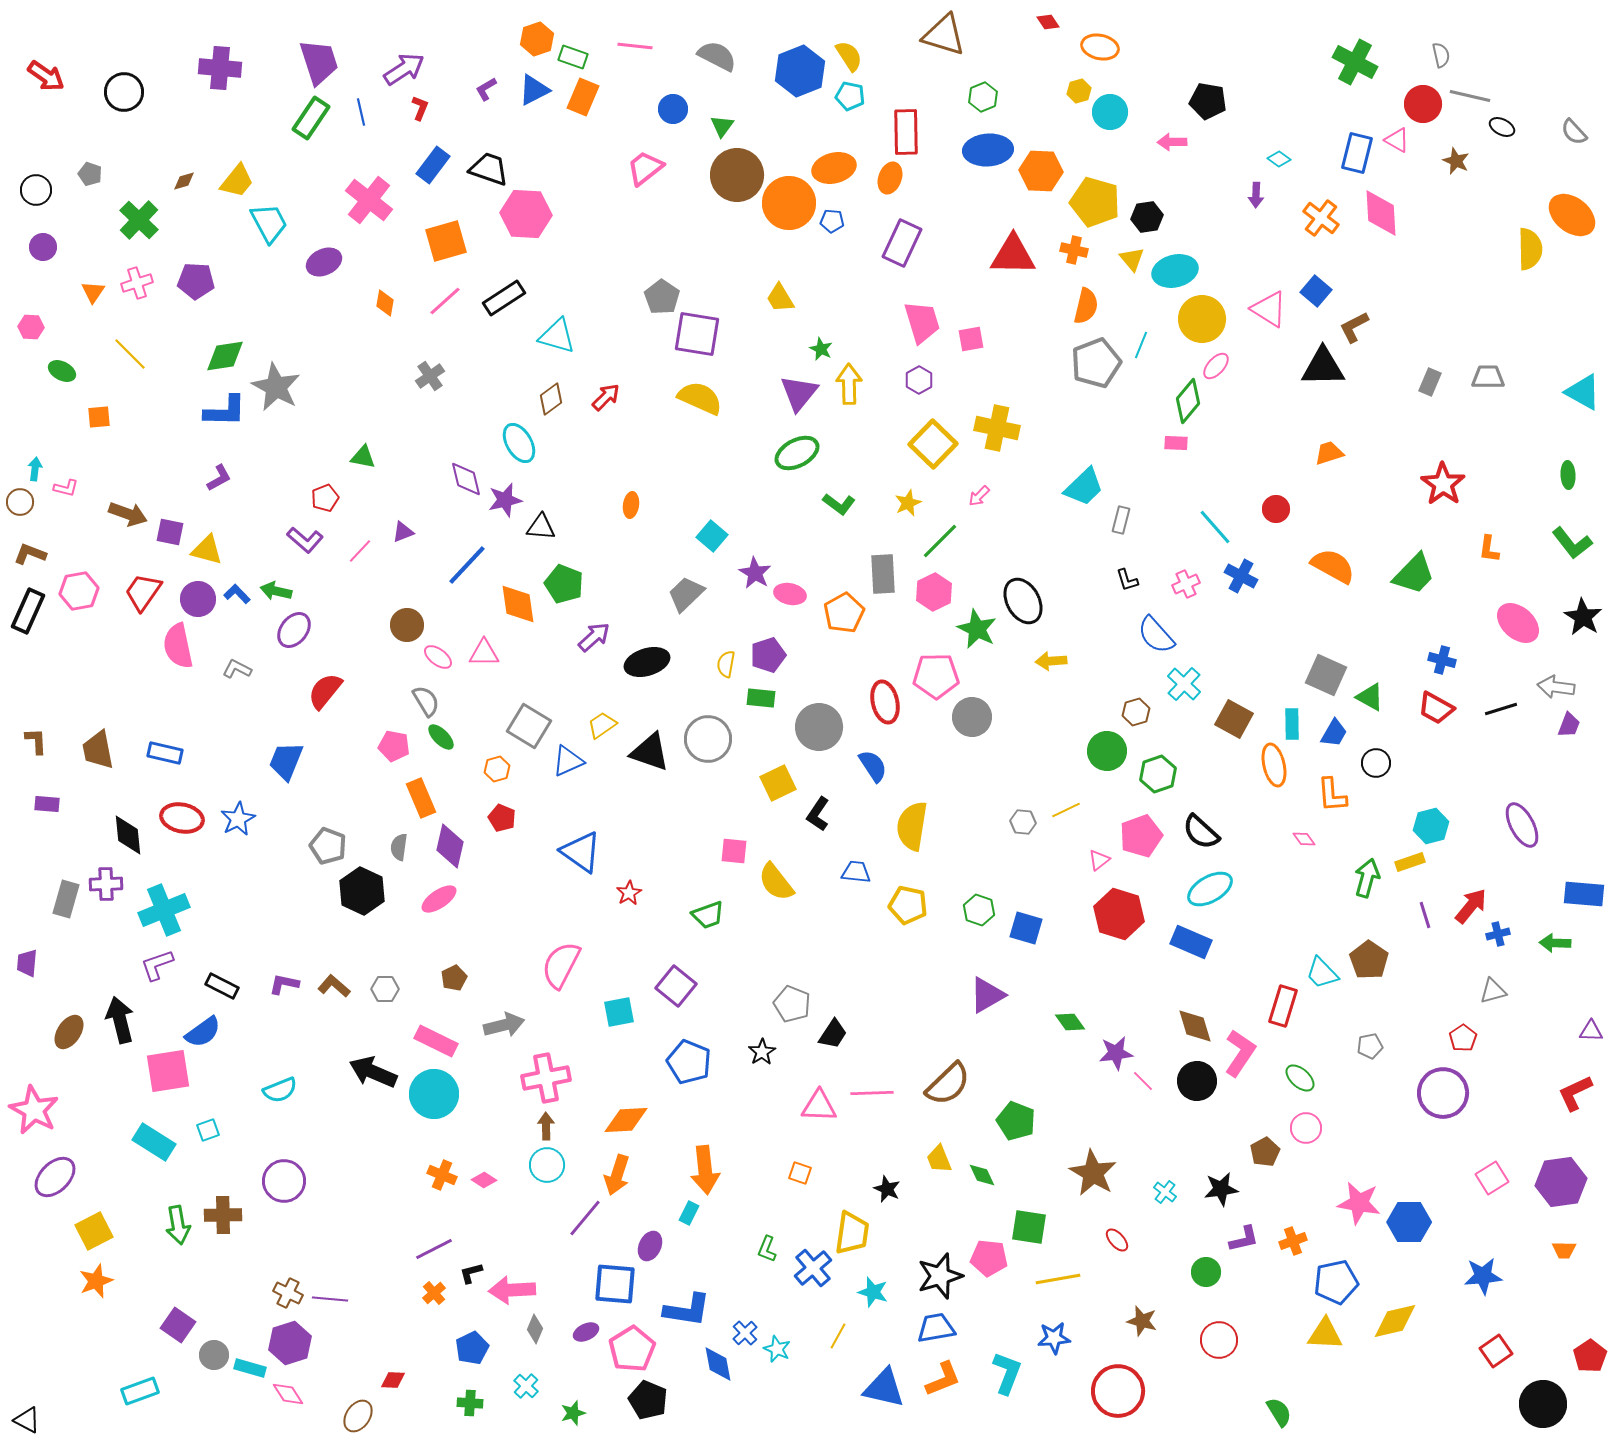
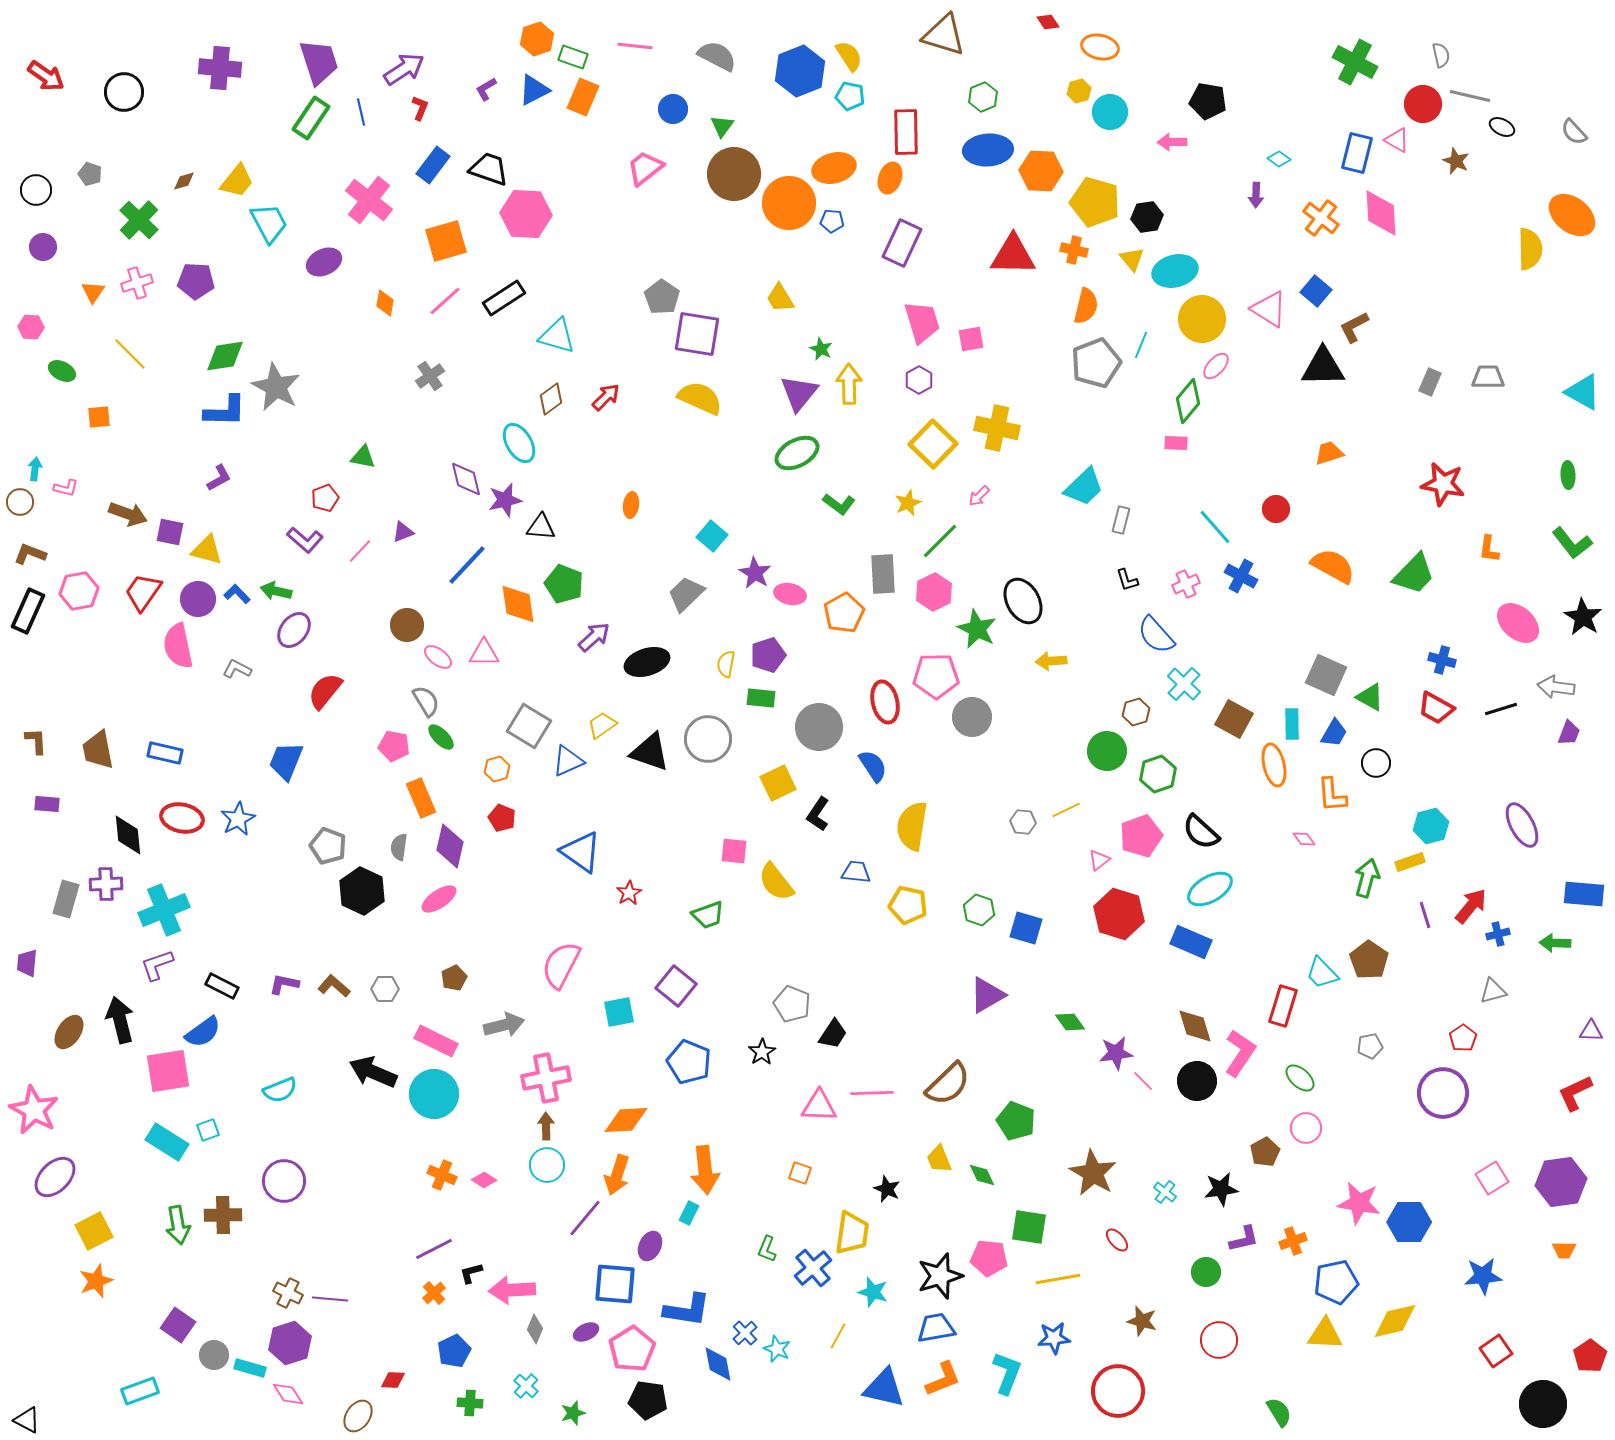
brown circle at (737, 175): moved 3 px left, 1 px up
red star at (1443, 484): rotated 24 degrees counterclockwise
purple trapezoid at (1569, 725): moved 8 px down
cyan rectangle at (154, 1142): moved 13 px right
blue pentagon at (472, 1348): moved 18 px left, 3 px down
black pentagon at (648, 1400): rotated 15 degrees counterclockwise
